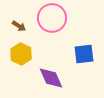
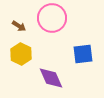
blue square: moved 1 px left
